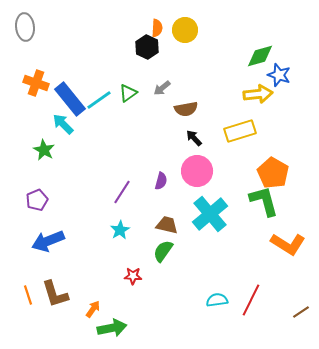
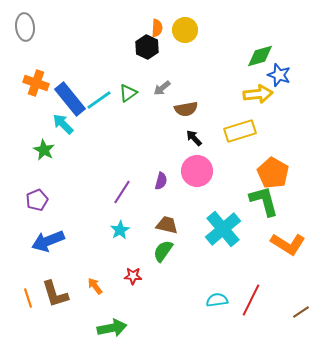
cyan cross: moved 13 px right, 15 px down
orange line: moved 3 px down
orange arrow: moved 2 px right, 23 px up; rotated 72 degrees counterclockwise
